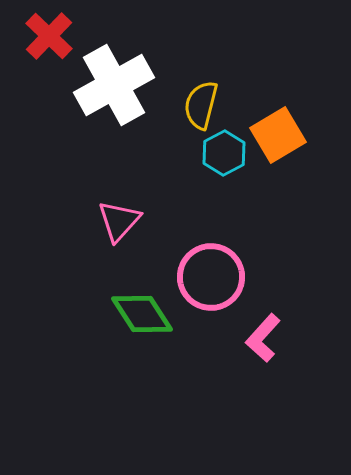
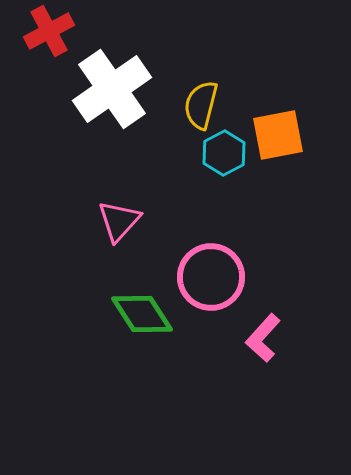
red cross: moved 5 px up; rotated 18 degrees clockwise
white cross: moved 2 px left, 4 px down; rotated 6 degrees counterclockwise
orange square: rotated 20 degrees clockwise
